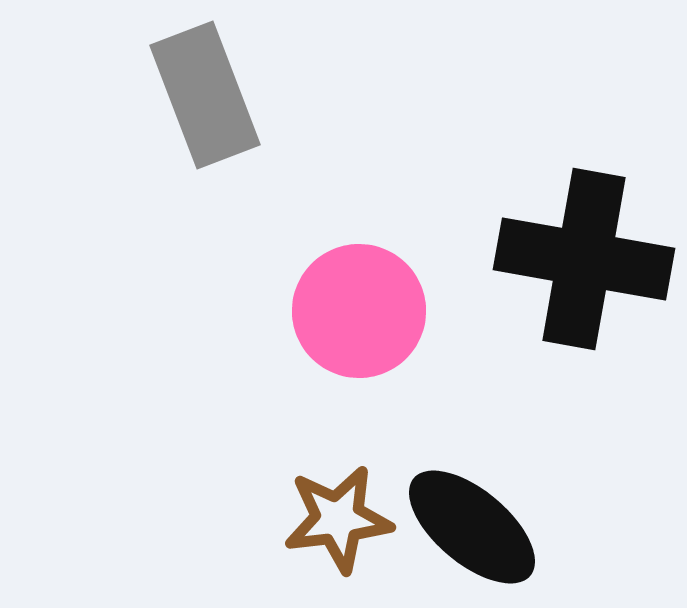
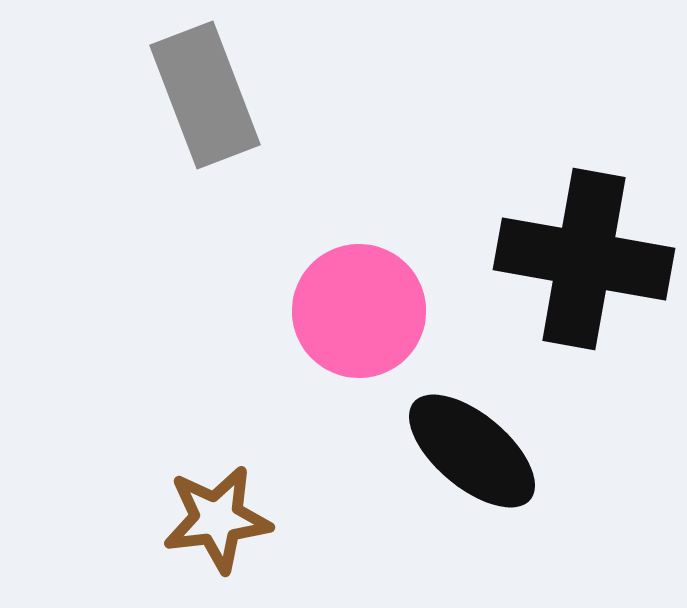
brown star: moved 121 px left
black ellipse: moved 76 px up
